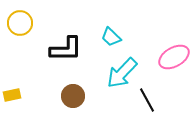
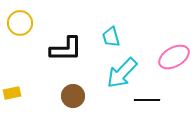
cyan trapezoid: rotated 30 degrees clockwise
yellow rectangle: moved 2 px up
black line: rotated 60 degrees counterclockwise
